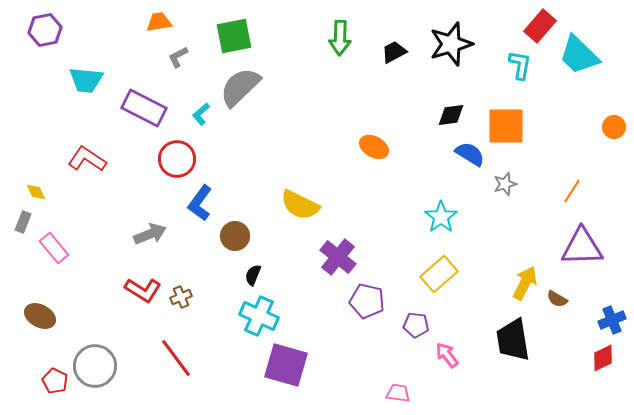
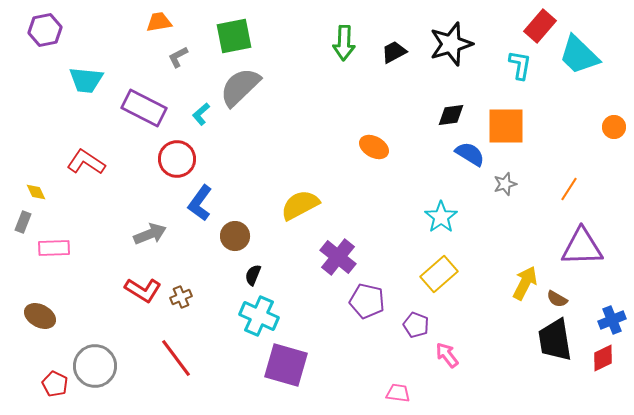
green arrow at (340, 38): moved 4 px right, 5 px down
red L-shape at (87, 159): moved 1 px left, 3 px down
orange line at (572, 191): moved 3 px left, 2 px up
yellow semicircle at (300, 205): rotated 126 degrees clockwise
pink rectangle at (54, 248): rotated 52 degrees counterclockwise
purple pentagon at (416, 325): rotated 15 degrees clockwise
black trapezoid at (513, 340): moved 42 px right
red pentagon at (55, 381): moved 3 px down
